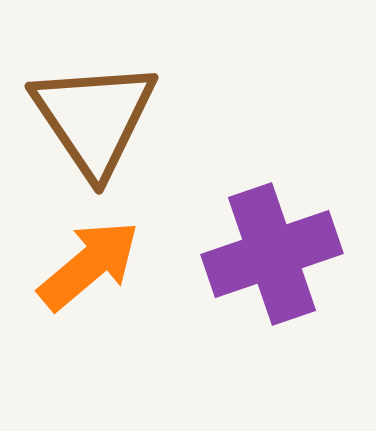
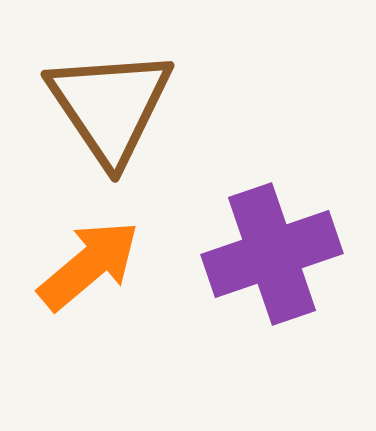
brown triangle: moved 16 px right, 12 px up
